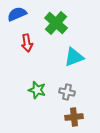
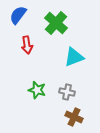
blue semicircle: moved 1 px right, 1 px down; rotated 30 degrees counterclockwise
red arrow: moved 2 px down
brown cross: rotated 30 degrees clockwise
